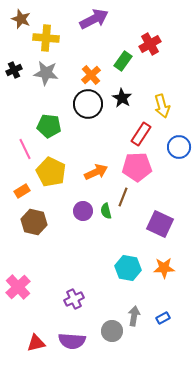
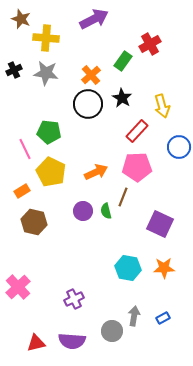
green pentagon: moved 6 px down
red rectangle: moved 4 px left, 3 px up; rotated 10 degrees clockwise
